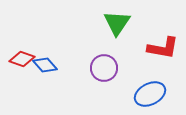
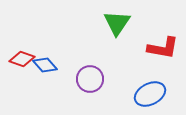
purple circle: moved 14 px left, 11 px down
